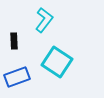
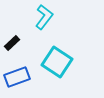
cyan L-shape: moved 3 px up
black rectangle: moved 2 px left, 2 px down; rotated 49 degrees clockwise
